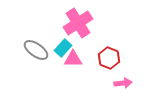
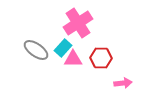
red hexagon: moved 8 px left; rotated 20 degrees counterclockwise
